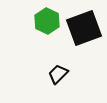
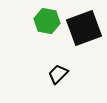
green hexagon: rotated 15 degrees counterclockwise
